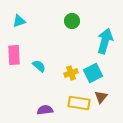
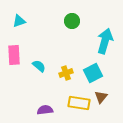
yellow cross: moved 5 px left
